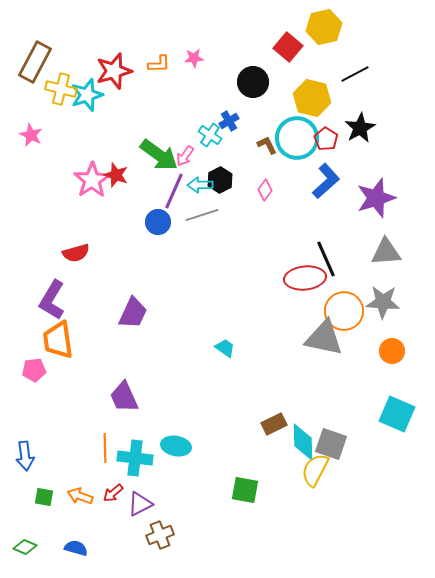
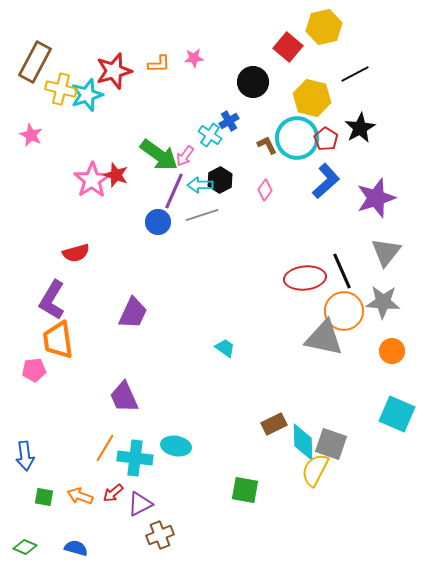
gray triangle at (386, 252): rotated 48 degrees counterclockwise
black line at (326, 259): moved 16 px right, 12 px down
orange line at (105, 448): rotated 32 degrees clockwise
